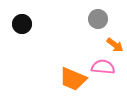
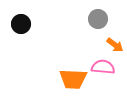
black circle: moved 1 px left
orange trapezoid: rotated 20 degrees counterclockwise
